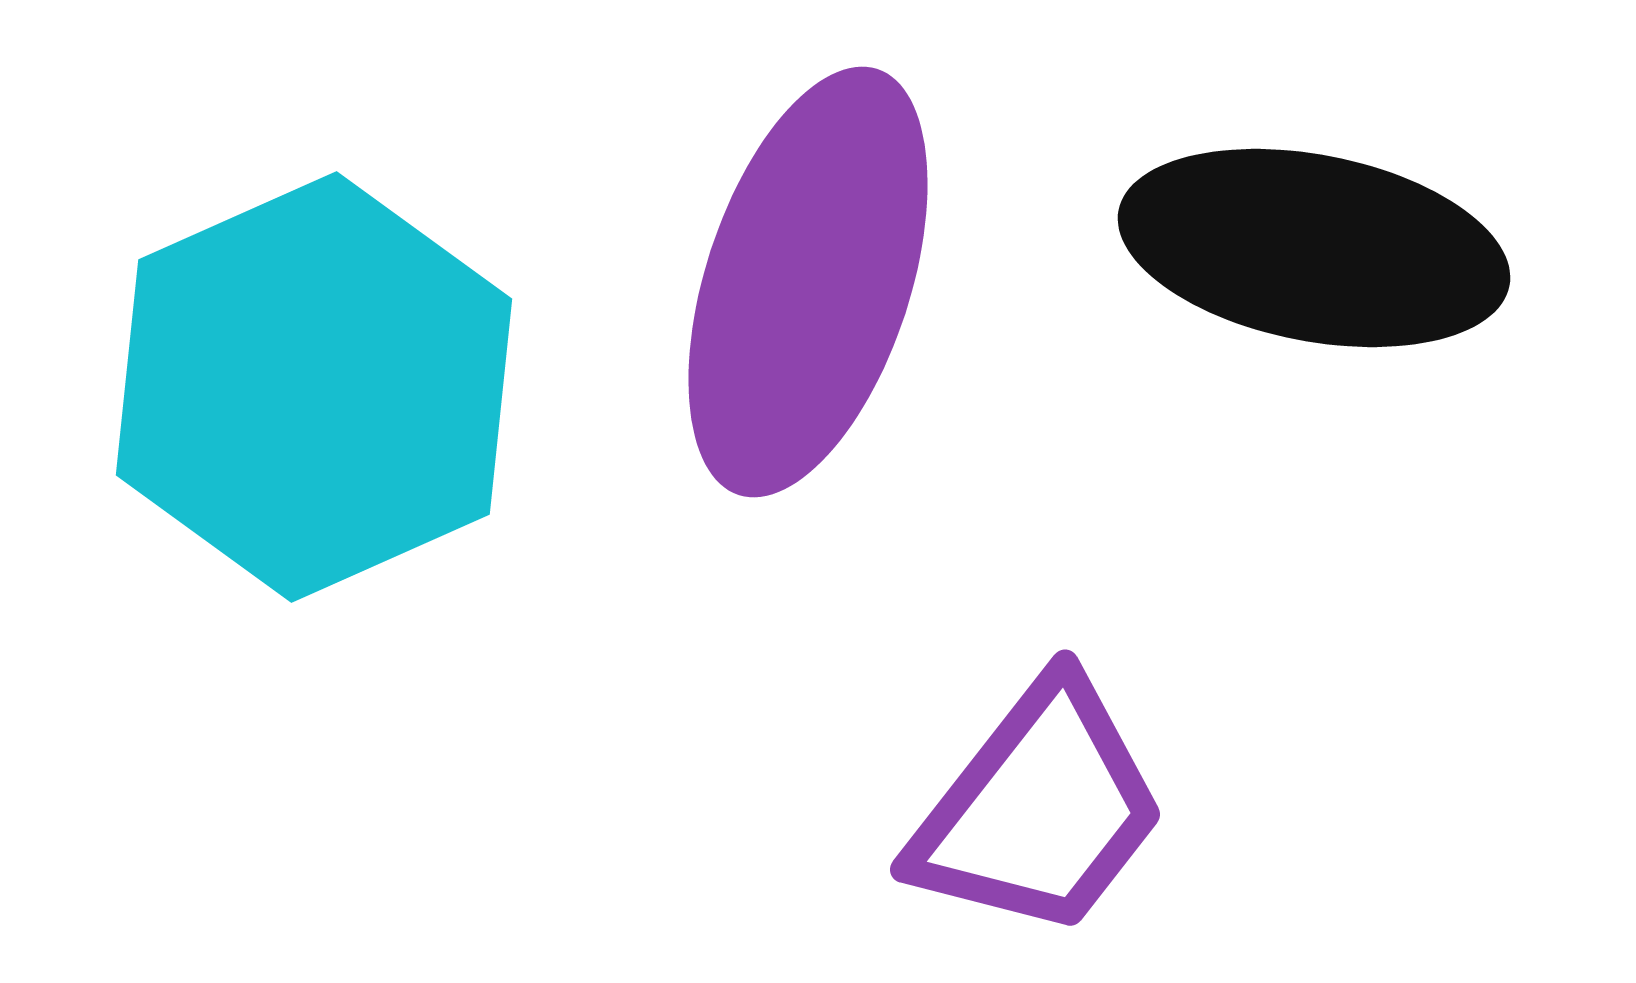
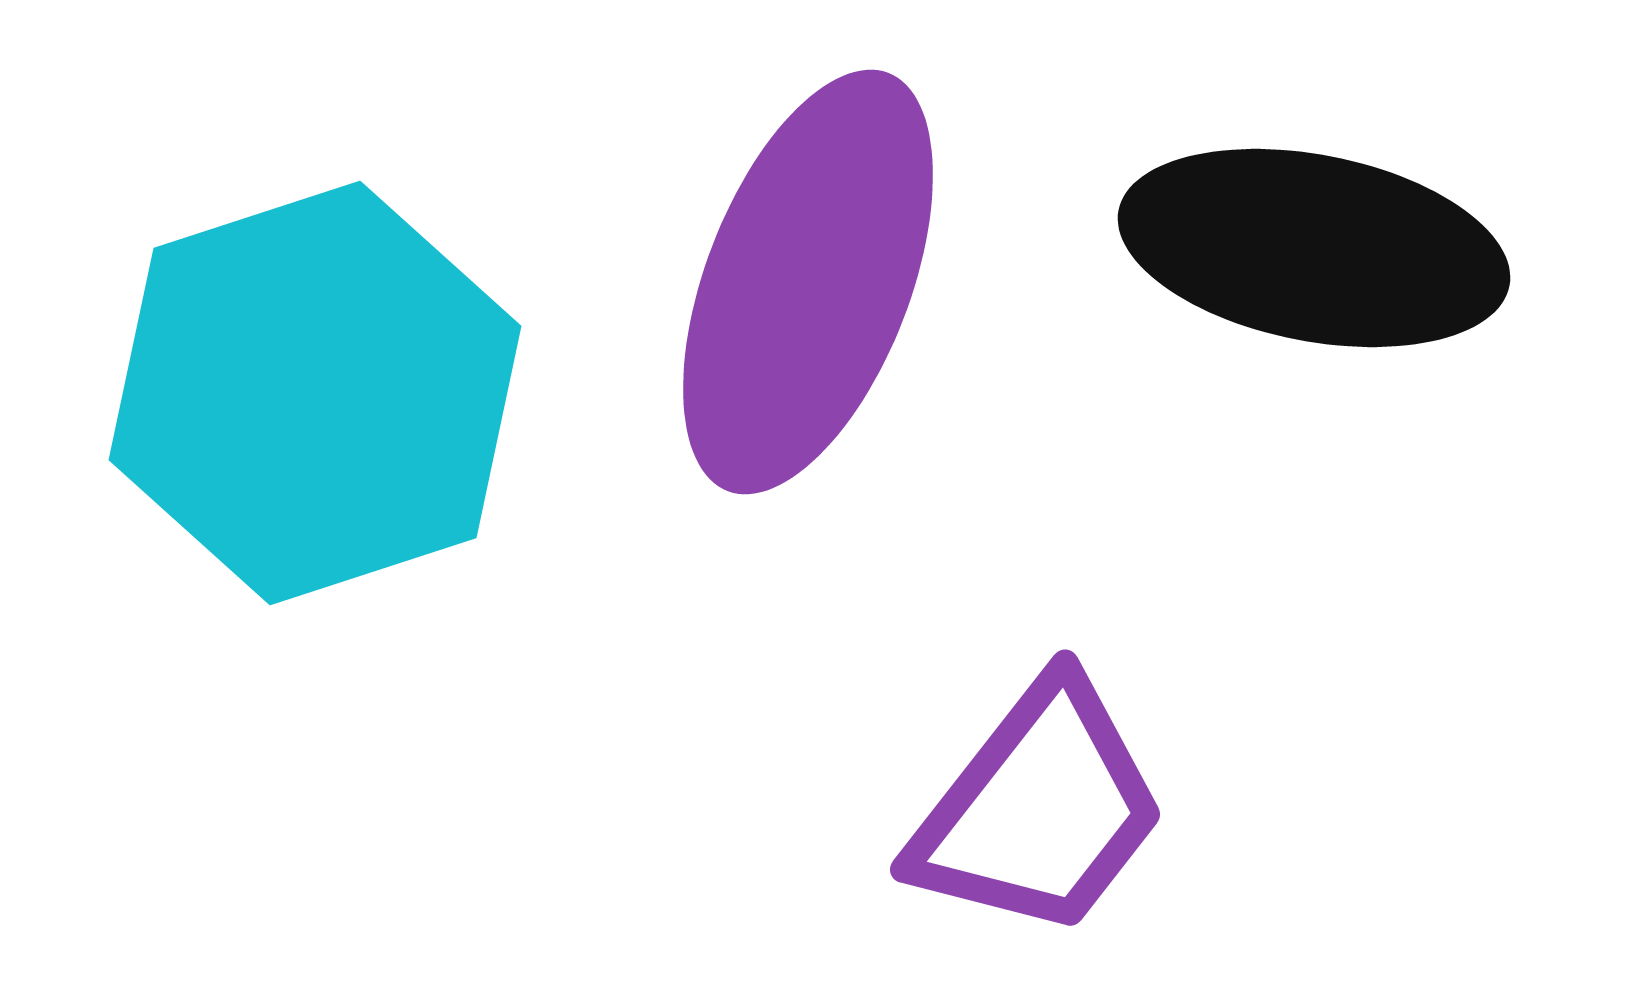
purple ellipse: rotated 3 degrees clockwise
cyan hexagon: moved 1 px right, 6 px down; rotated 6 degrees clockwise
